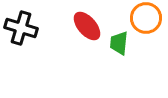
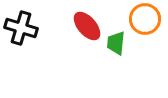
orange circle: moved 1 px left, 1 px down
green trapezoid: moved 3 px left
